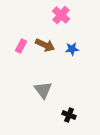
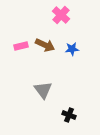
pink rectangle: rotated 48 degrees clockwise
